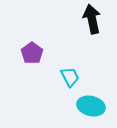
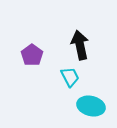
black arrow: moved 12 px left, 26 px down
purple pentagon: moved 2 px down
